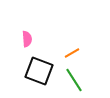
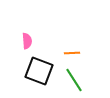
pink semicircle: moved 2 px down
orange line: rotated 28 degrees clockwise
